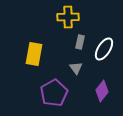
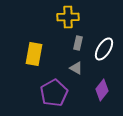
gray rectangle: moved 2 px left, 1 px down
gray triangle: rotated 24 degrees counterclockwise
purple diamond: moved 1 px up
